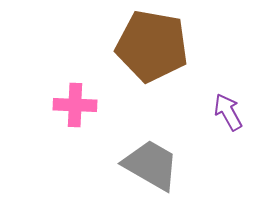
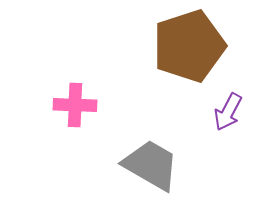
brown pentagon: moved 37 px right; rotated 28 degrees counterclockwise
purple arrow: rotated 123 degrees counterclockwise
